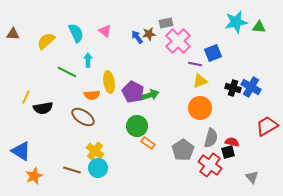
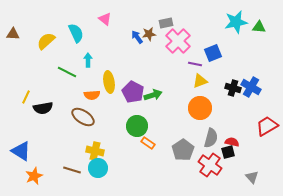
pink triangle: moved 12 px up
green arrow: moved 3 px right
yellow cross: rotated 24 degrees counterclockwise
